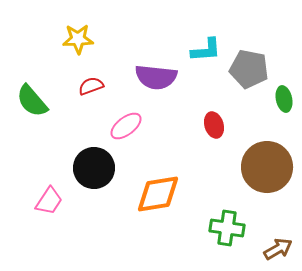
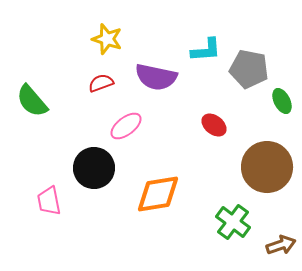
yellow star: moved 29 px right; rotated 20 degrees clockwise
purple semicircle: rotated 6 degrees clockwise
red semicircle: moved 10 px right, 3 px up
green ellipse: moved 2 px left, 2 px down; rotated 15 degrees counterclockwise
red ellipse: rotated 35 degrees counterclockwise
pink trapezoid: rotated 136 degrees clockwise
green cross: moved 6 px right, 6 px up; rotated 28 degrees clockwise
brown arrow: moved 3 px right, 4 px up; rotated 12 degrees clockwise
